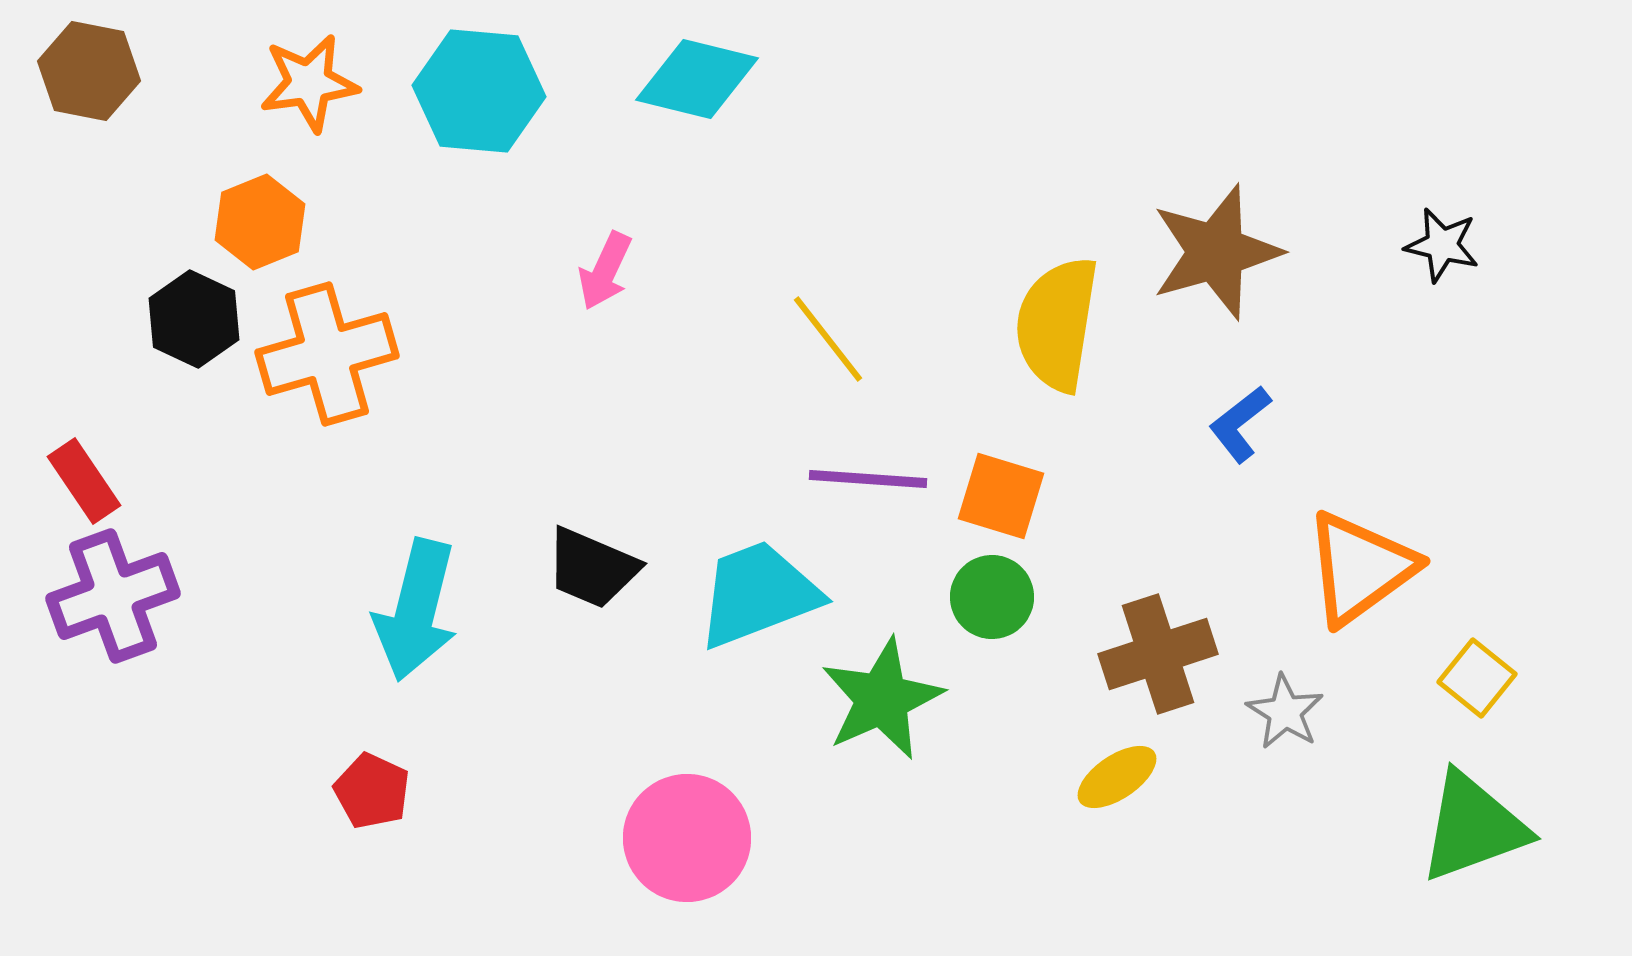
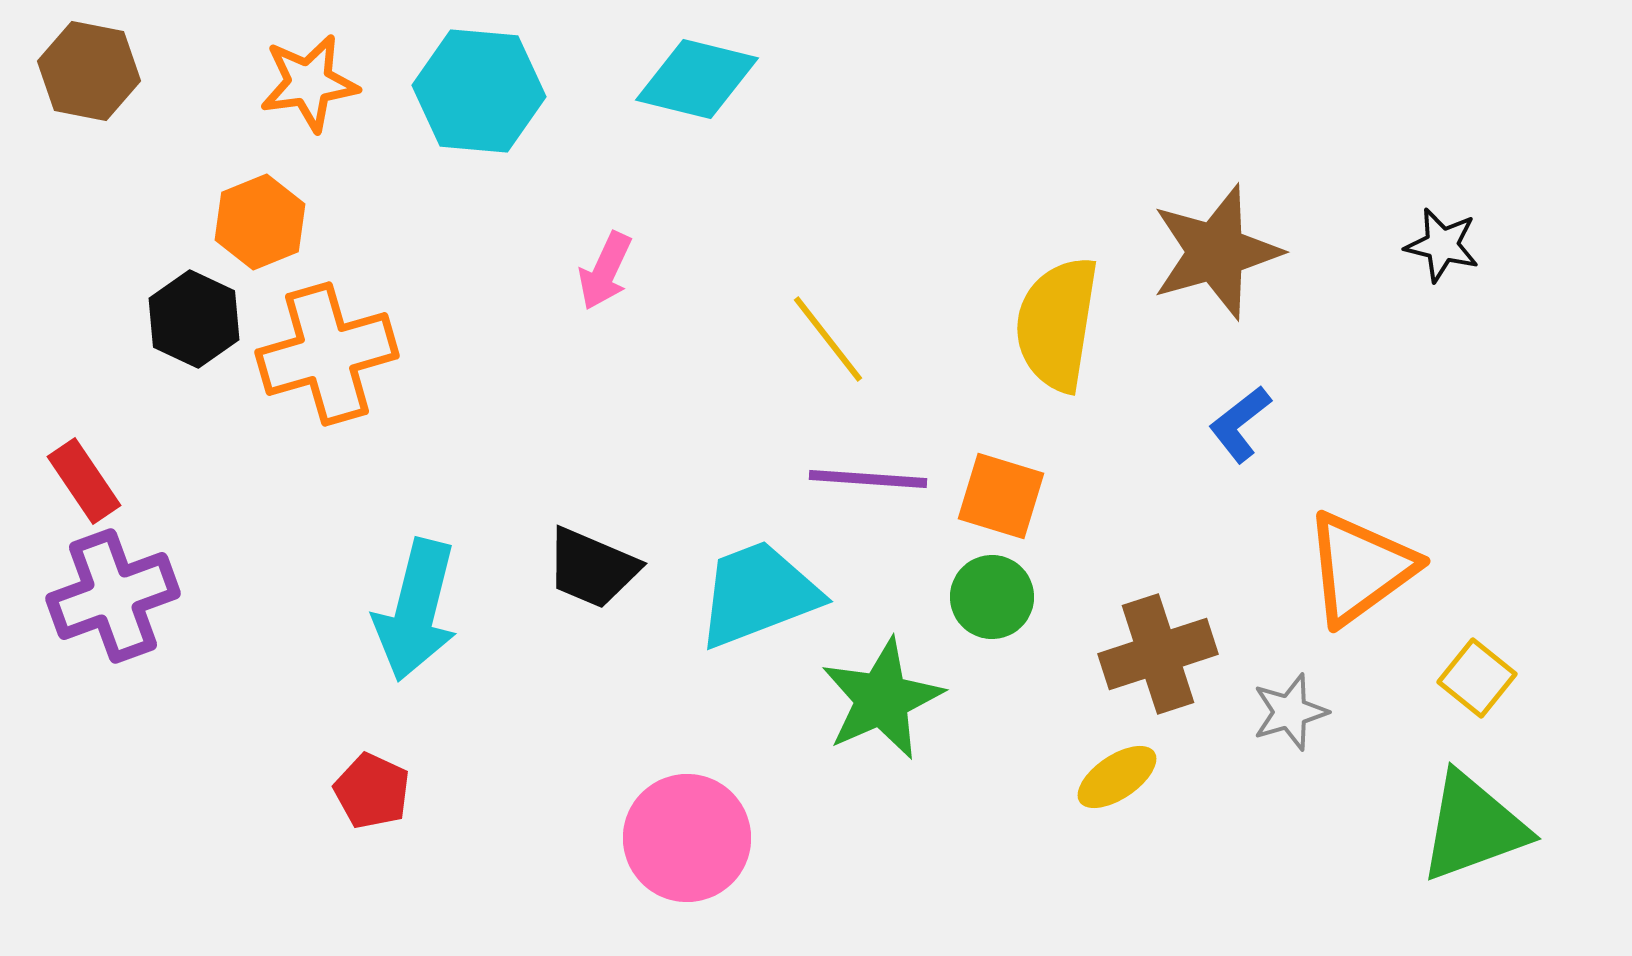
gray star: moved 5 px right; rotated 24 degrees clockwise
